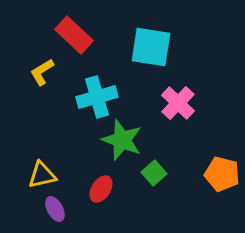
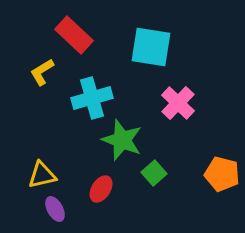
cyan cross: moved 5 px left, 1 px down
